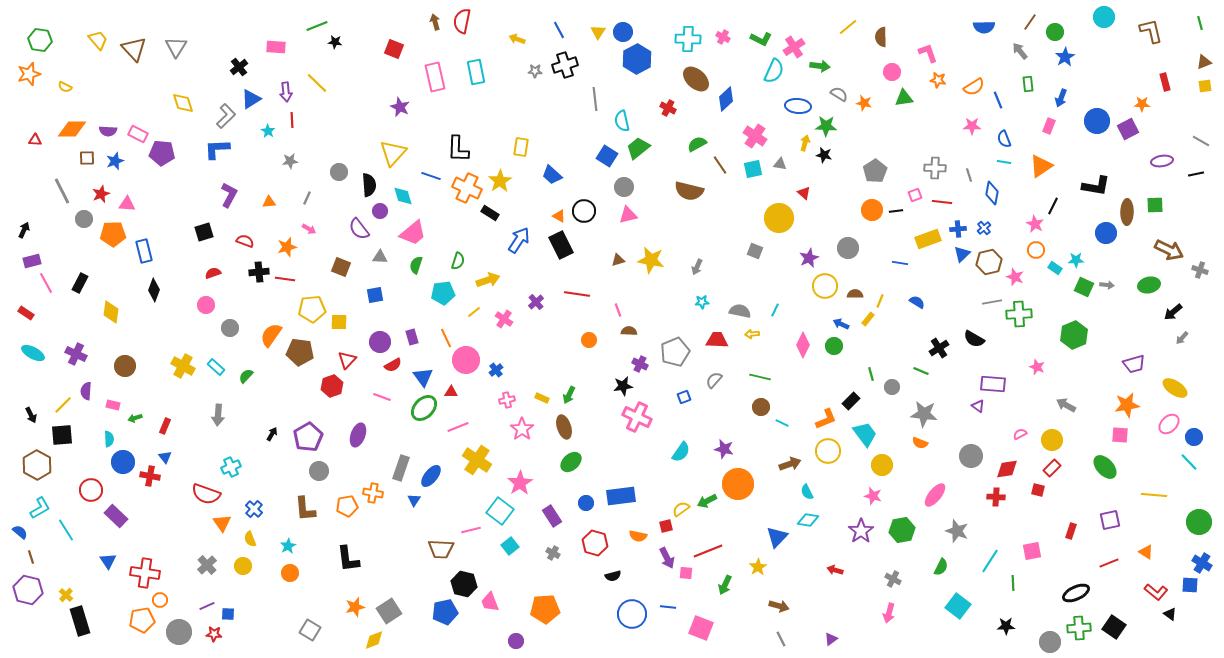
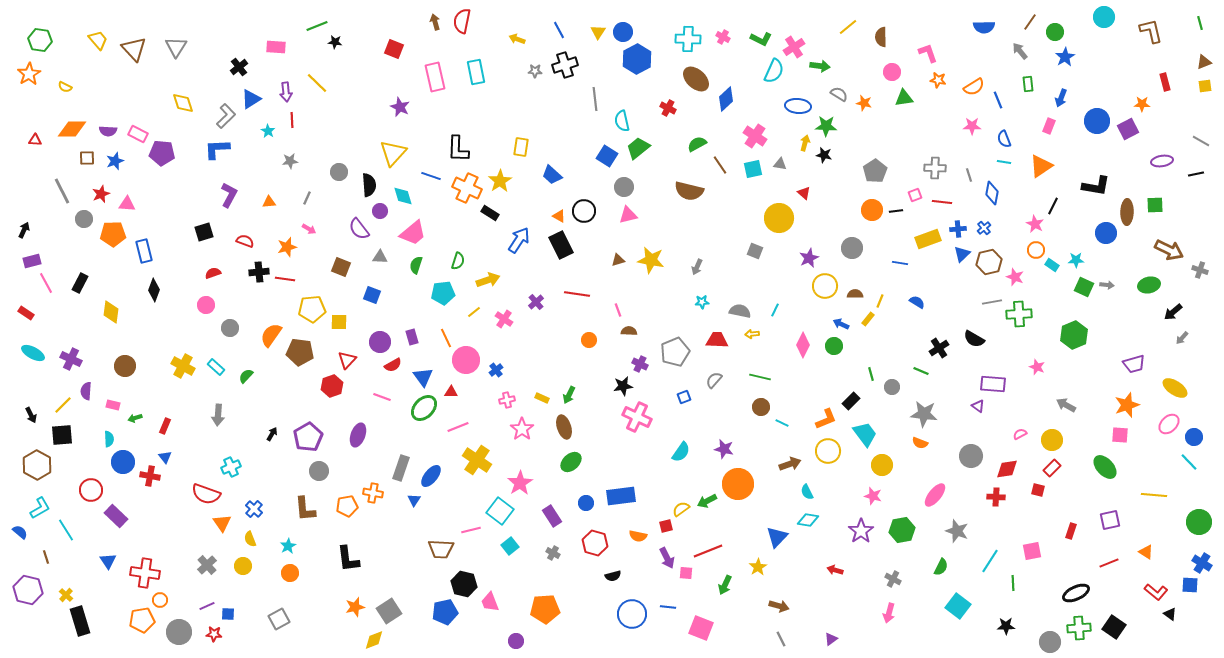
orange star at (29, 74): rotated 15 degrees counterclockwise
gray circle at (848, 248): moved 4 px right
cyan rectangle at (1055, 268): moved 3 px left, 3 px up
blue square at (375, 295): moved 3 px left; rotated 30 degrees clockwise
purple cross at (76, 354): moved 5 px left, 5 px down
orange star at (1127, 405): rotated 10 degrees counterclockwise
brown line at (31, 557): moved 15 px right
gray square at (310, 630): moved 31 px left, 11 px up; rotated 30 degrees clockwise
